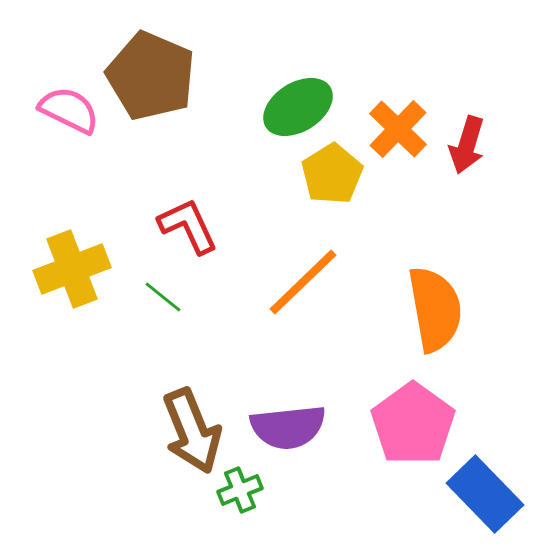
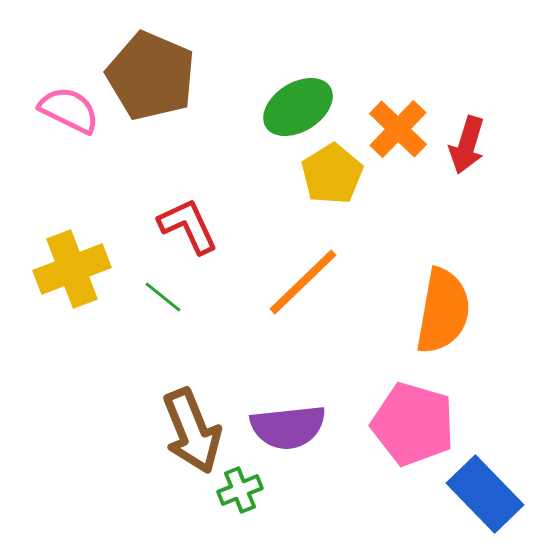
orange semicircle: moved 8 px right, 2 px down; rotated 20 degrees clockwise
pink pentagon: rotated 20 degrees counterclockwise
